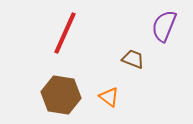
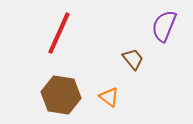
red line: moved 6 px left
brown trapezoid: rotated 30 degrees clockwise
